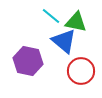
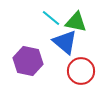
cyan line: moved 2 px down
blue triangle: moved 1 px right, 1 px down
